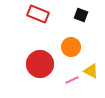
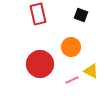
red rectangle: rotated 55 degrees clockwise
